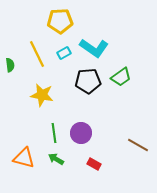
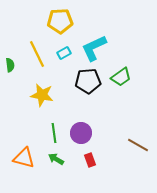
cyan L-shape: rotated 120 degrees clockwise
red rectangle: moved 4 px left, 4 px up; rotated 40 degrees clockwise
